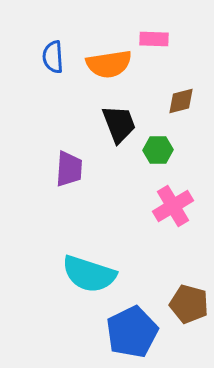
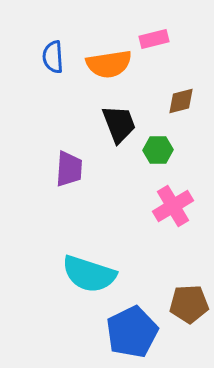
pink rectangle: rotated 16 degrees counterclockwise
brown pentagon: rotated 18 degrees counterclockwise
